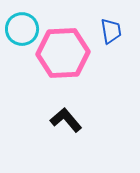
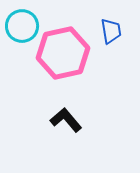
cyan circle: moved 3 px up
pink hexagon: rotated 9 degrees counterclockwise
